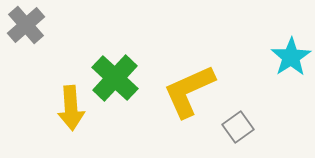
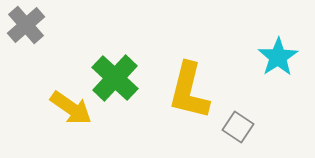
cyan star: moved 13 px left
yellow L-shape: rotated 52 degrees counterclockwise
yellow arrow: rotated 51 degrees counterclockwise
gray square: rotated 20 degrees counterclockwise
